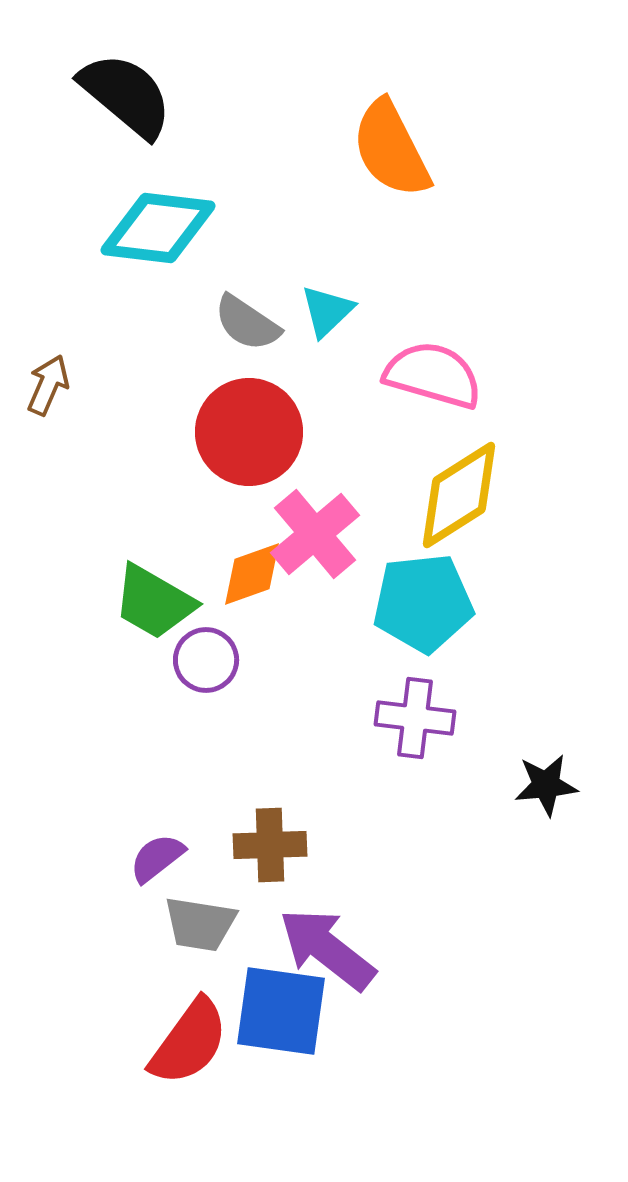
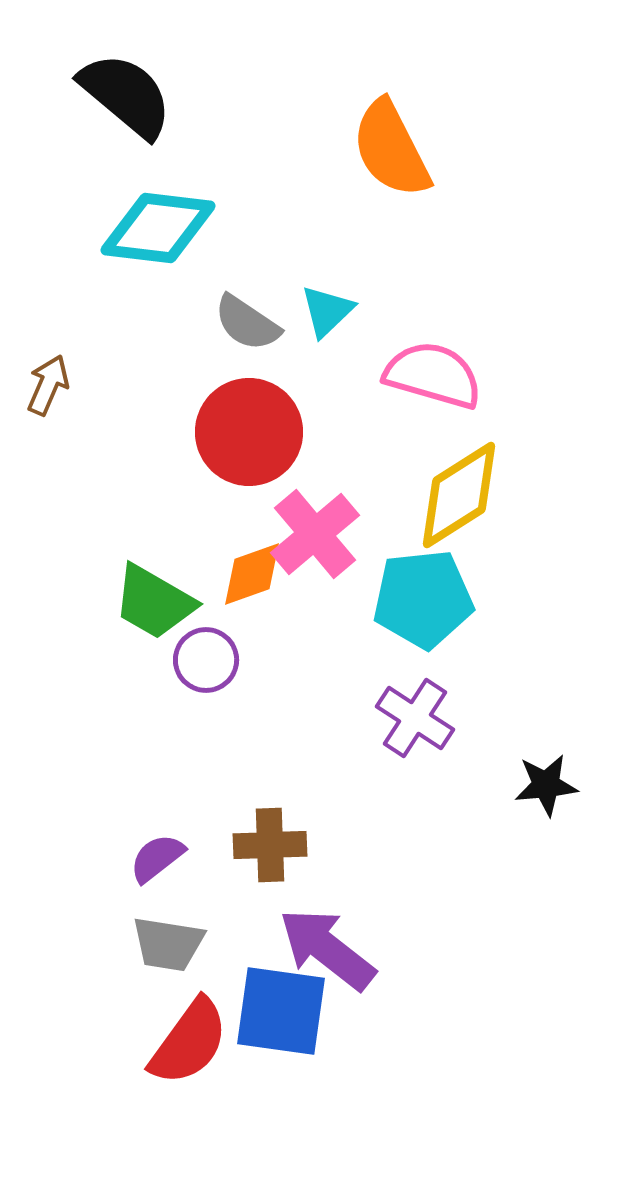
cyan pentagon: moved 4 px up
purple cross: rotated 26 degrees clockwise
gray trapezoid: moved 32 px left, 20 px down
